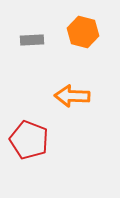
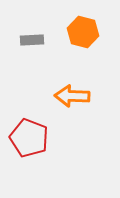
red pentagon: moved 2 px up
